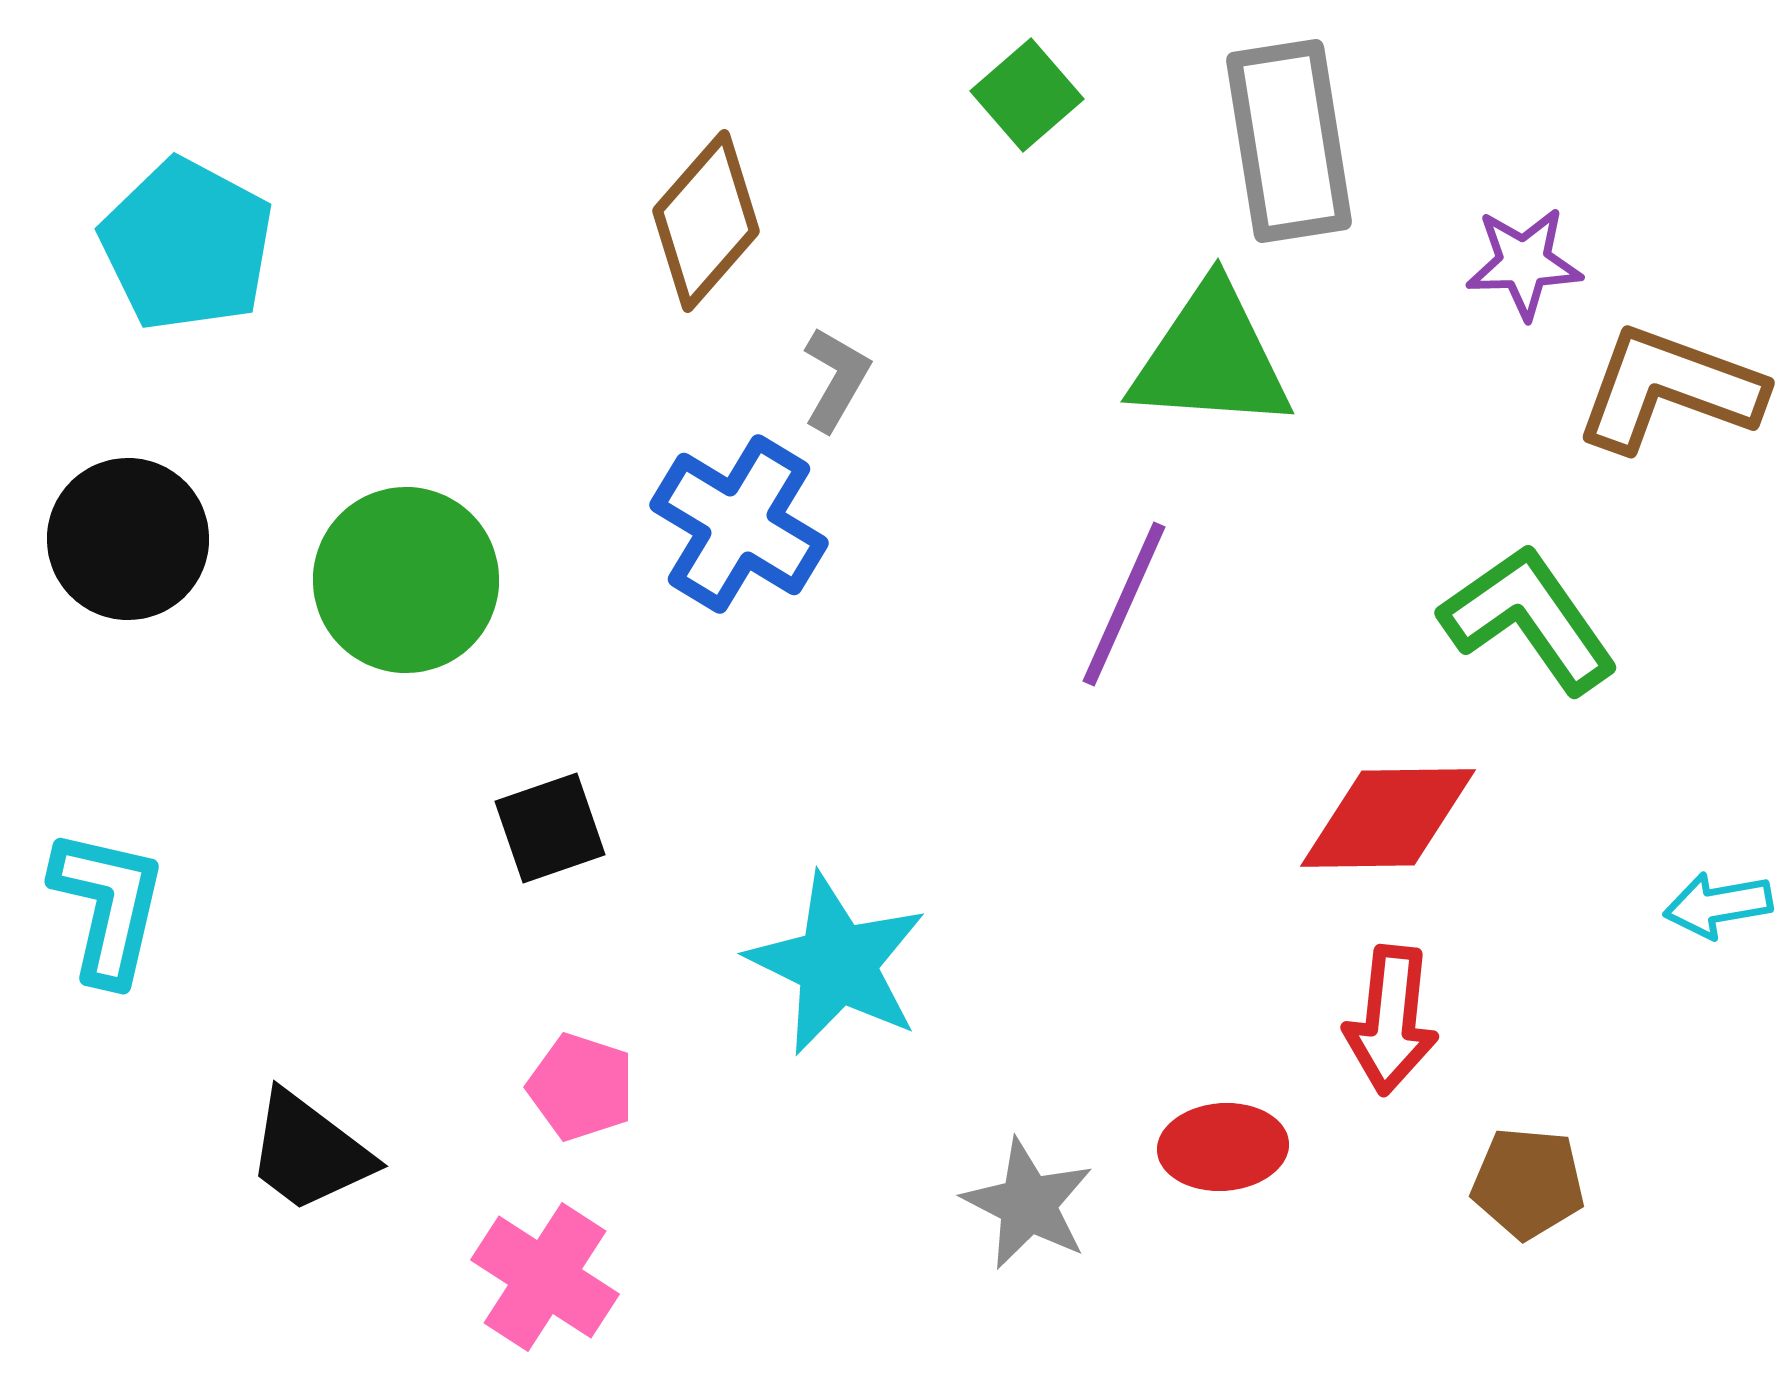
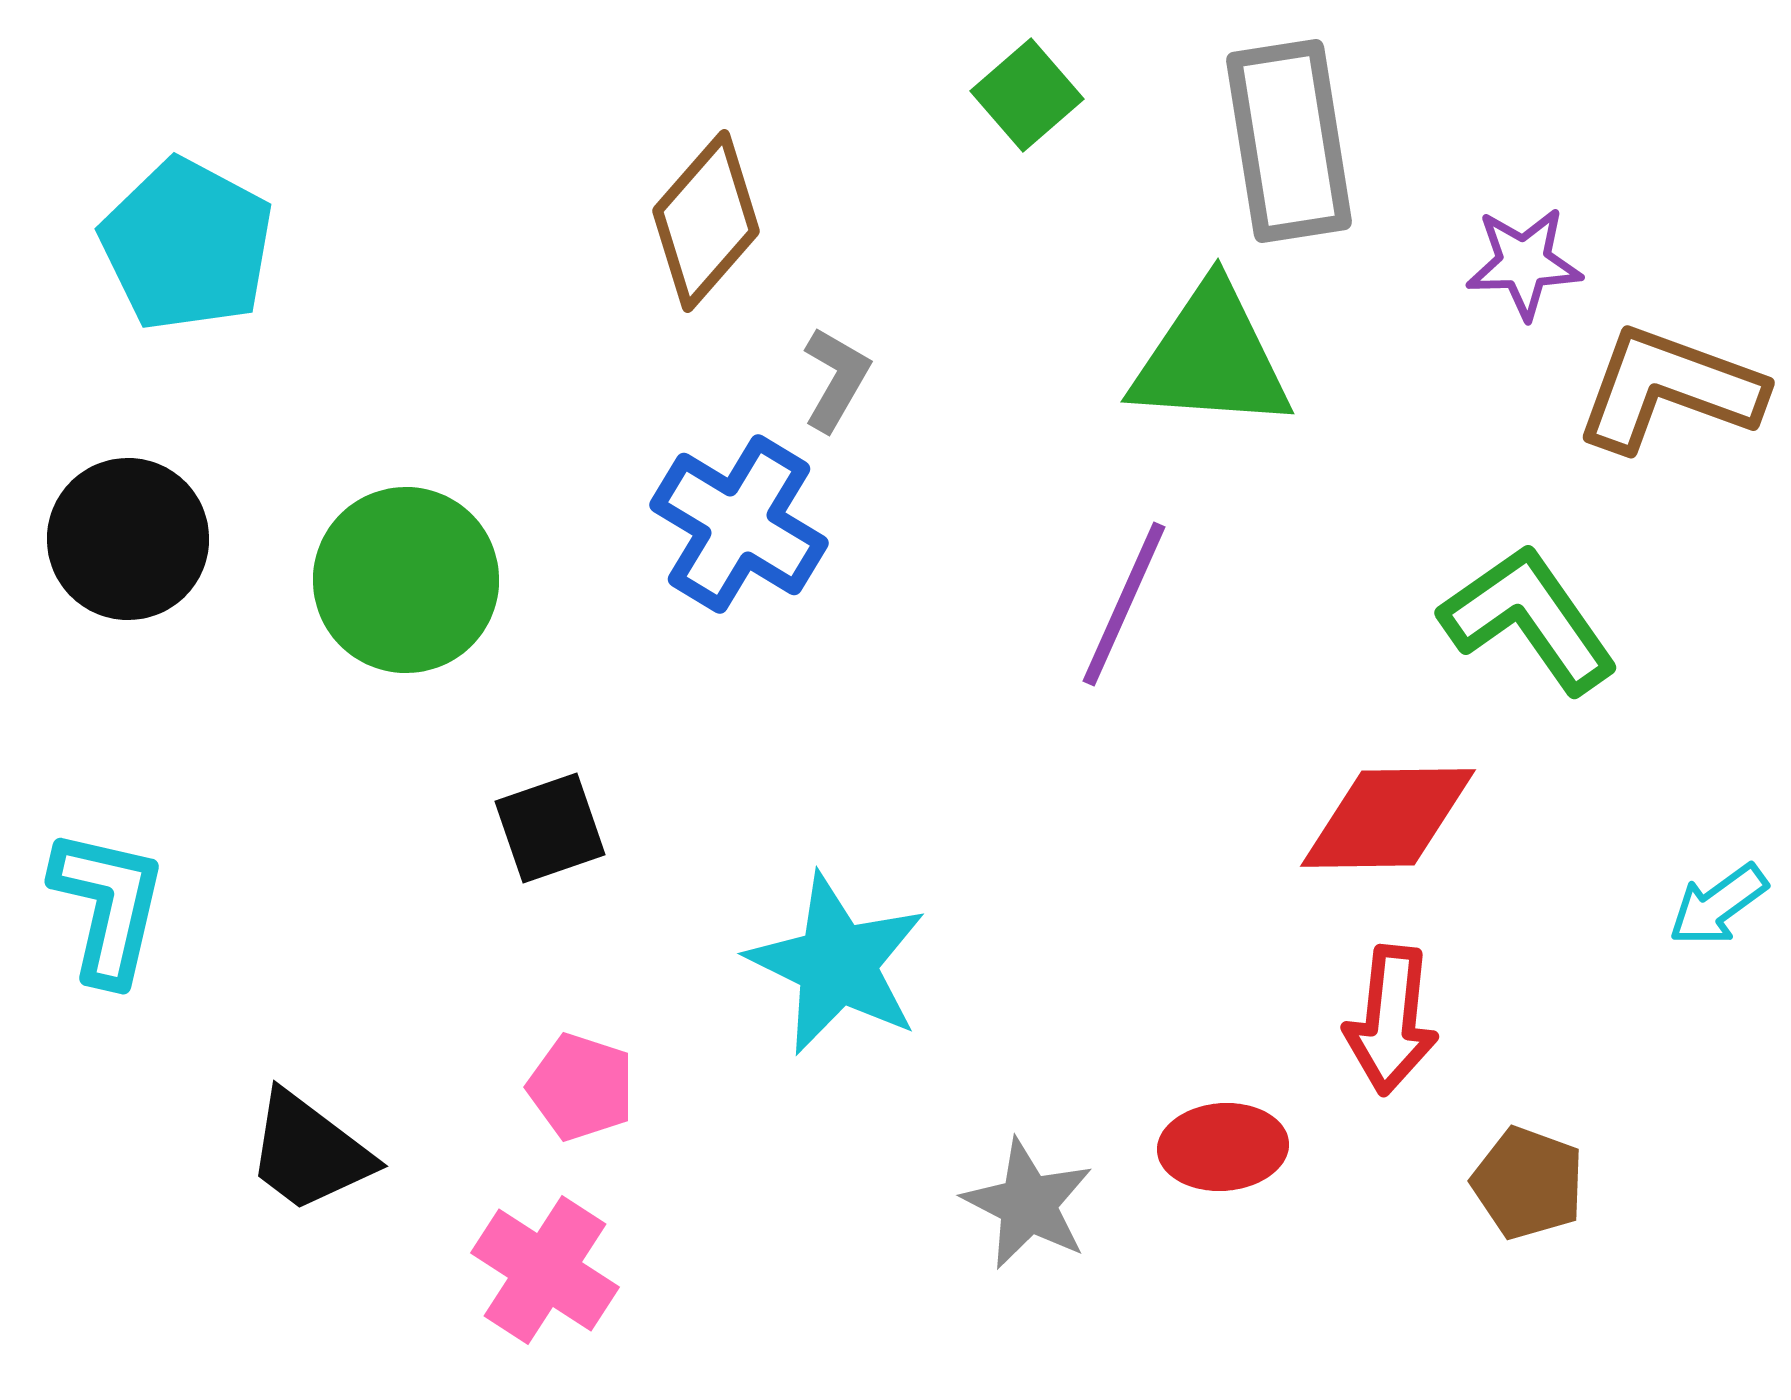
cyan arrow: rotated 26 degrees counterclockwise
brown pentagon: rotated 15 degrees clockwise
pink cross: moved 7 px up
